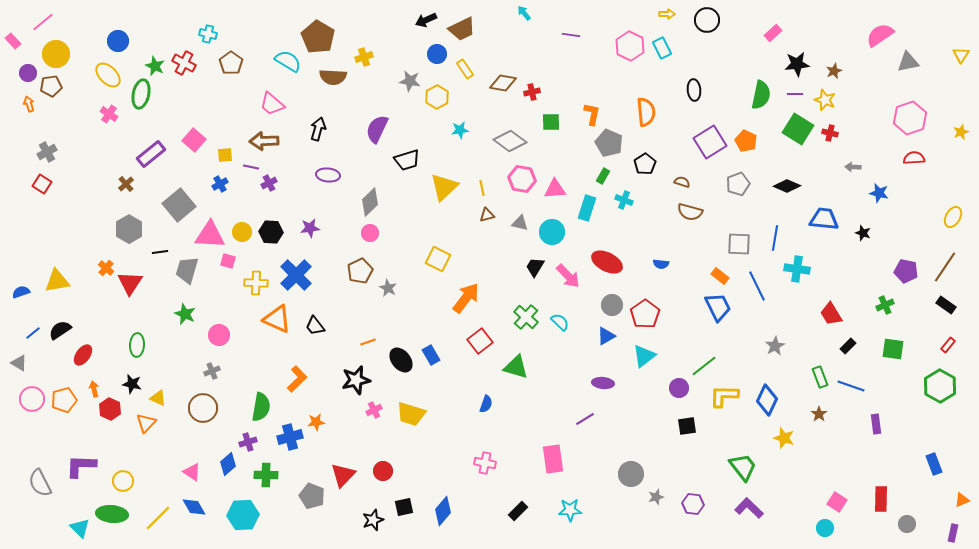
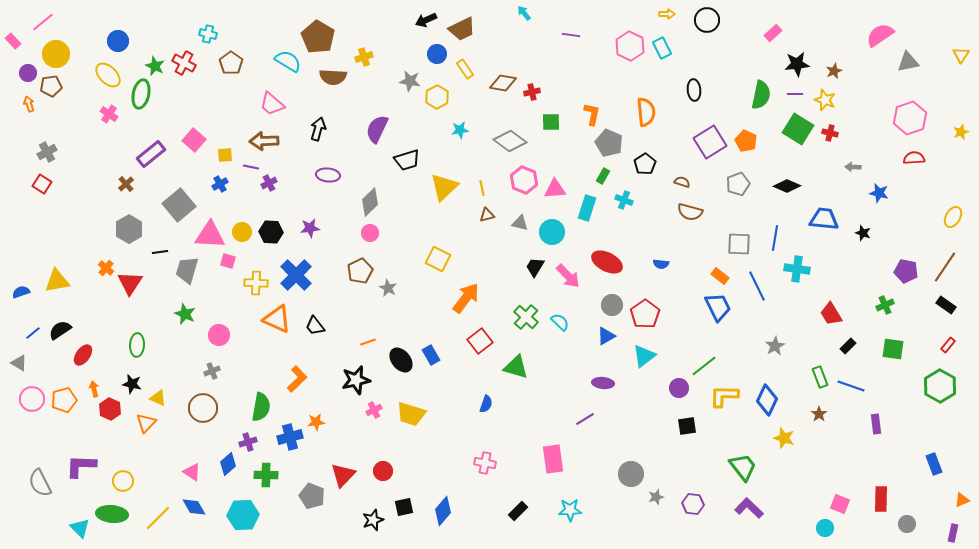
pink hexagon at (522, 179): moved 2 px right, 1 px down; rotated 12 degrees clockwise
pink square at (837, 502): moved 3 px right, 2 px down; rotated 12 degrees counterclockwise
